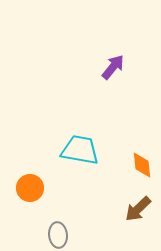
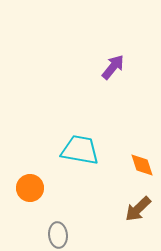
orange diamond: rotated 12 degrees counterclockwise
